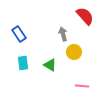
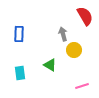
red semicircle: rotated 12 degrees clockwise
blue rectangle: rotated 35 degrees clockwise
yellow circle: moved 2 px up
cyan rectangle: moved 3 px left, 10 px down
pink line: rotated 24 degrees counterclockwise
